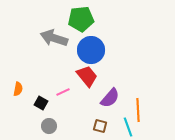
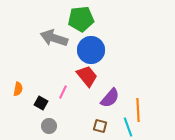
pink line: rotated 40 degrees counterclockwise
